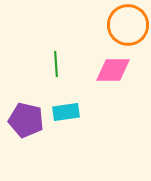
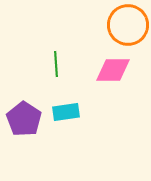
purple pentagon: moved 2 px left, 1 px up; rotated 20 degrees clockwise
